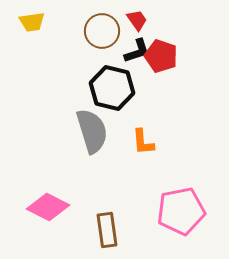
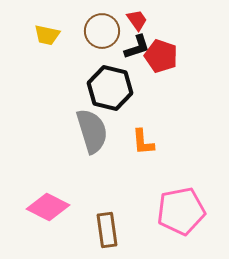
yellow trapezoid: moved 15 px right, 13 px down; rotated 20 degrees clockwise
black L-shape: moved 4 px up
black hexagon: moved 2 px left
